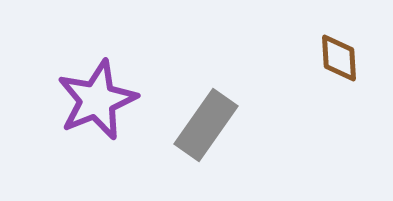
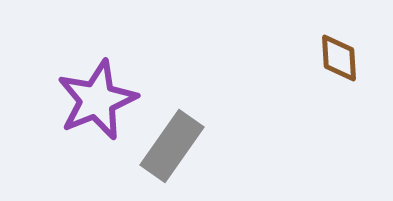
gray rectangle: moved 34 px left, 21 px down
